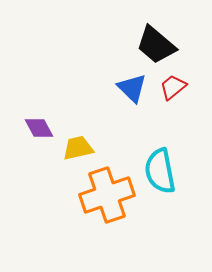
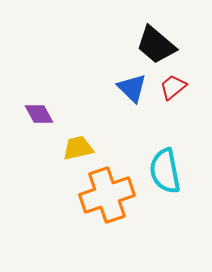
purple diamond: moved 14 px up
cyan semicircle: moved 5 px right
